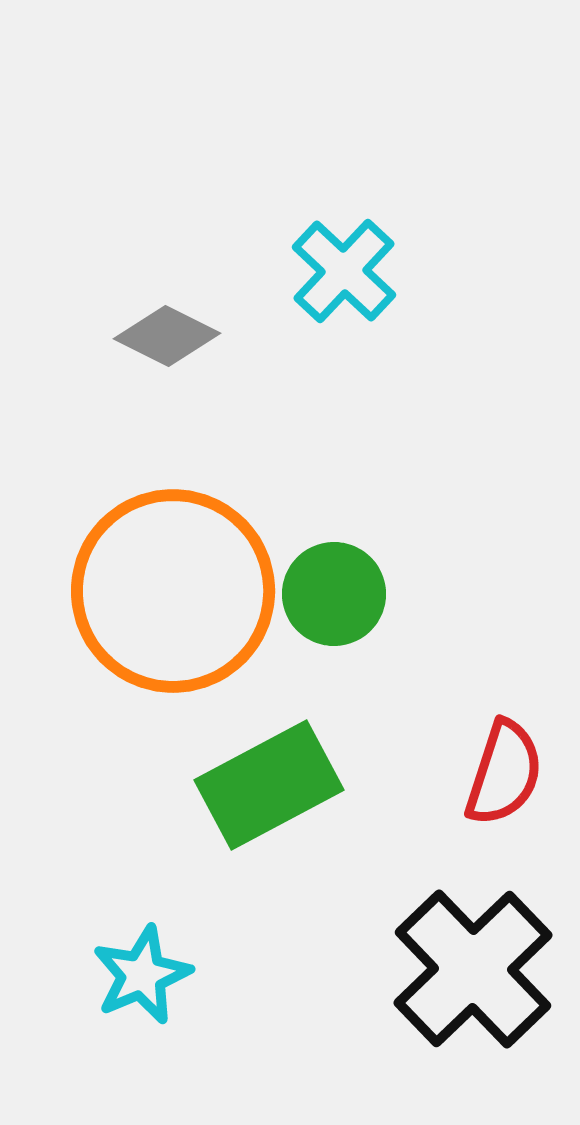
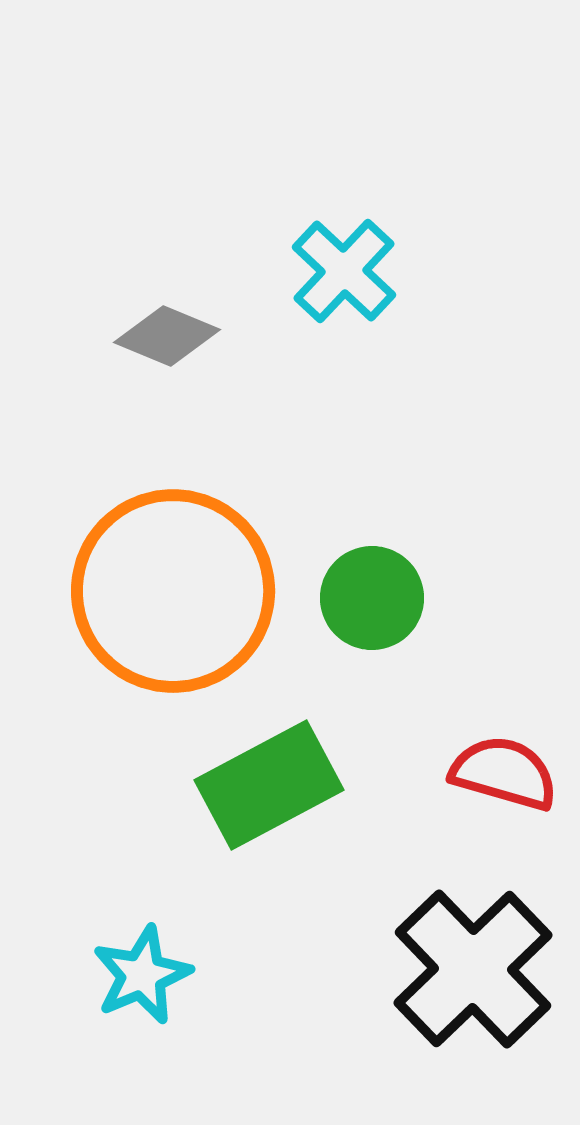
gray diamond: rotated 4 degrees counterclockwise
green circle: moved 38 px right, 4 px down
red semicircle: rotated 92 degrees counterclockwise
